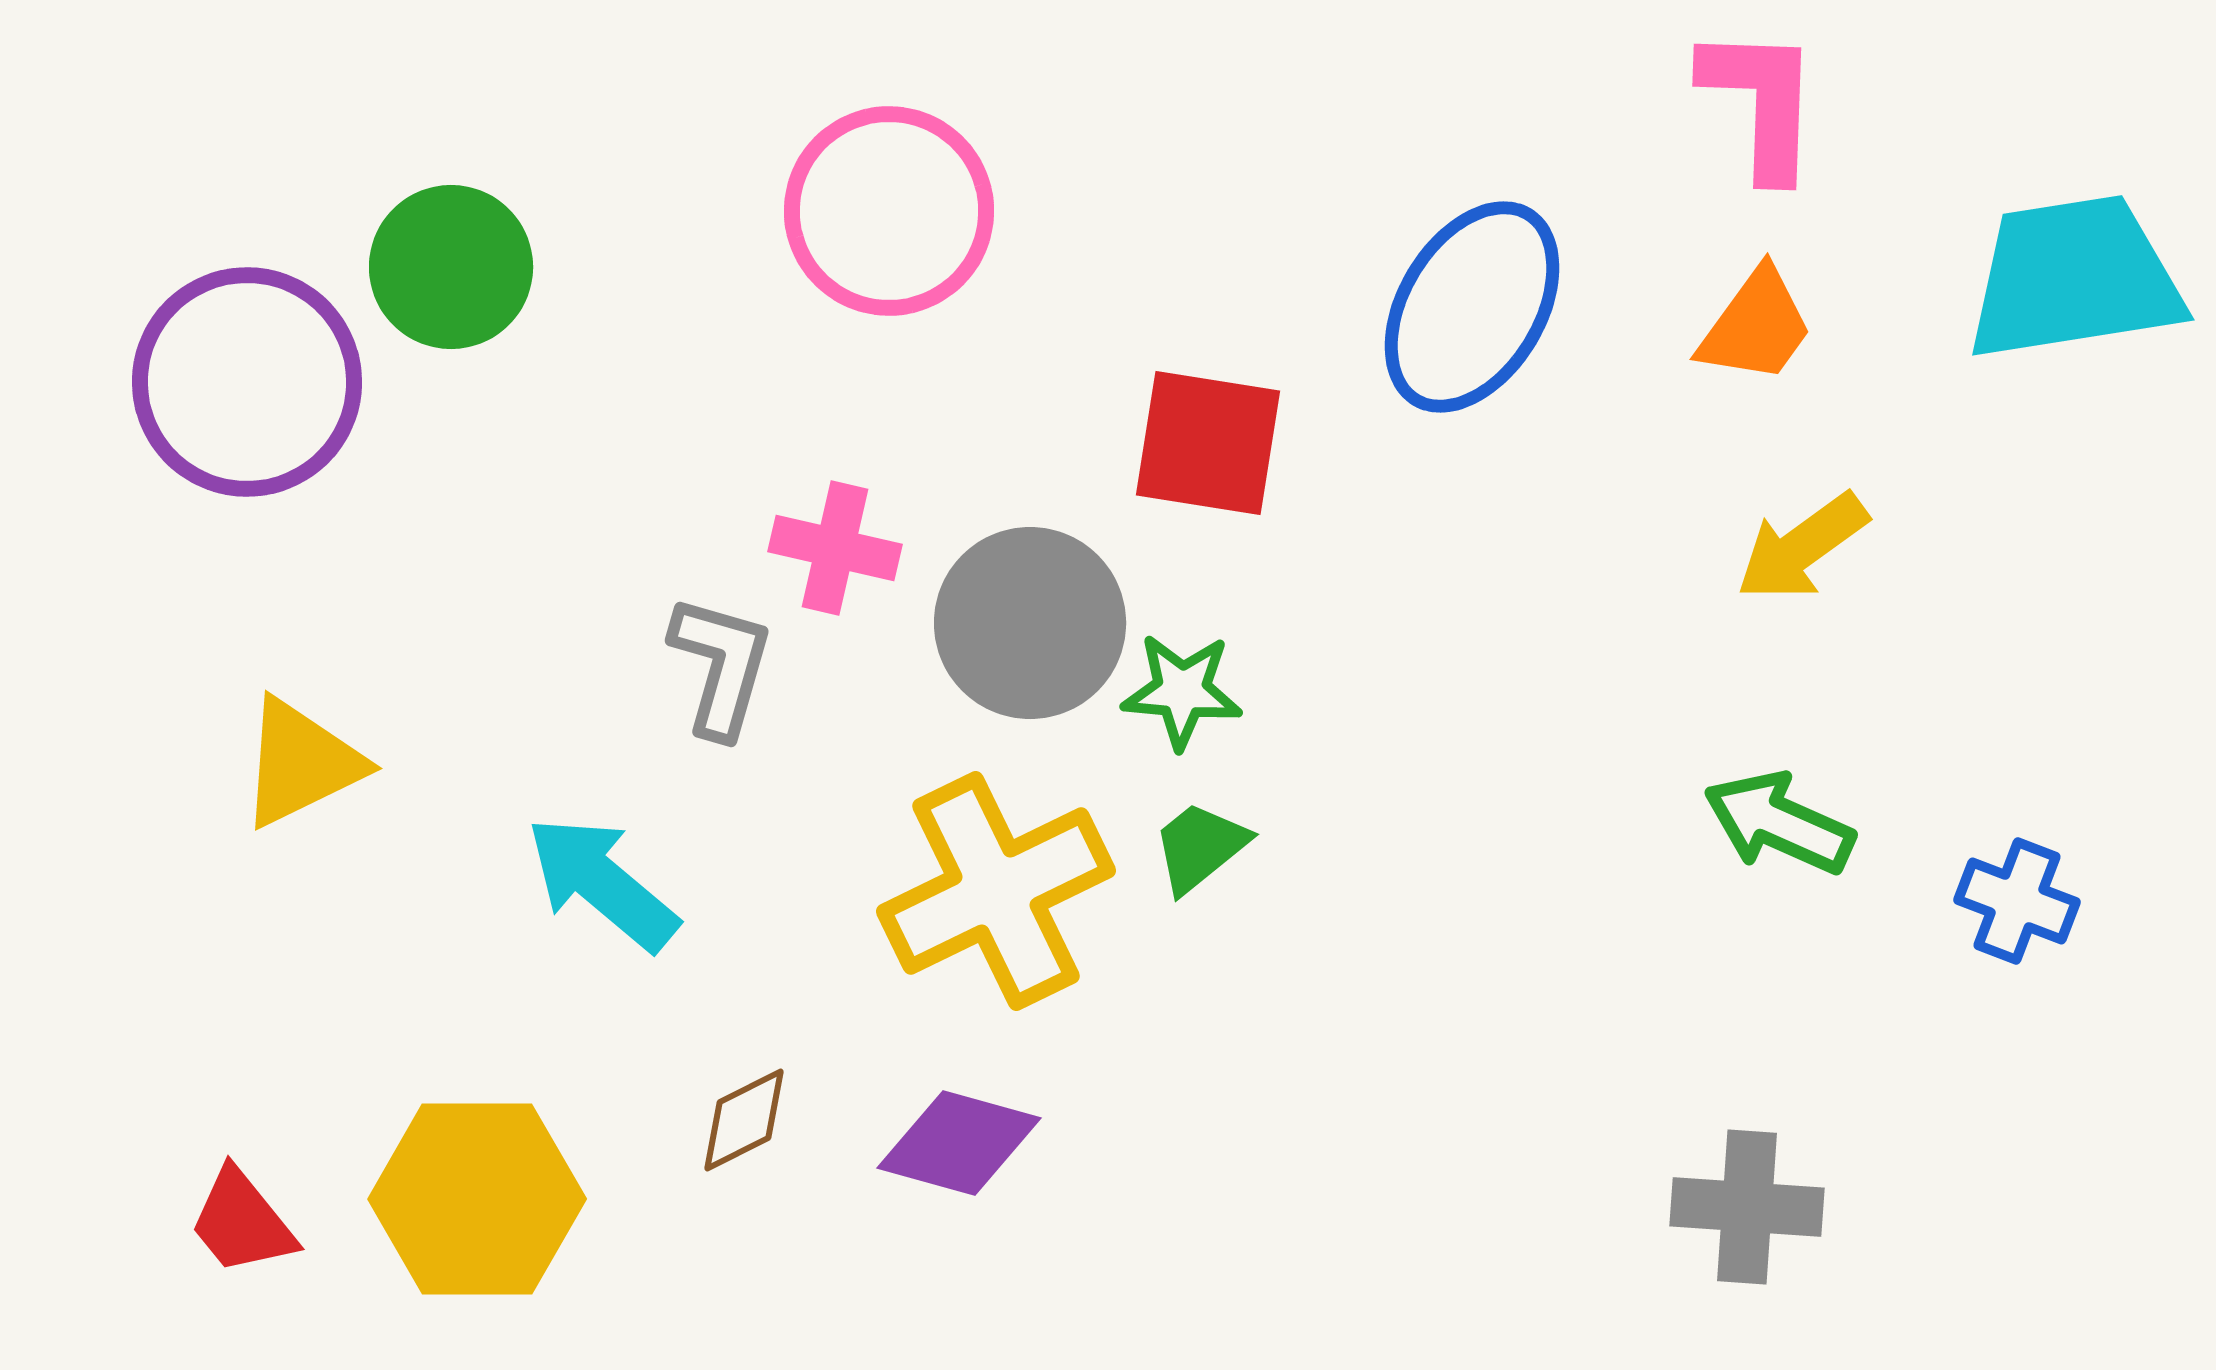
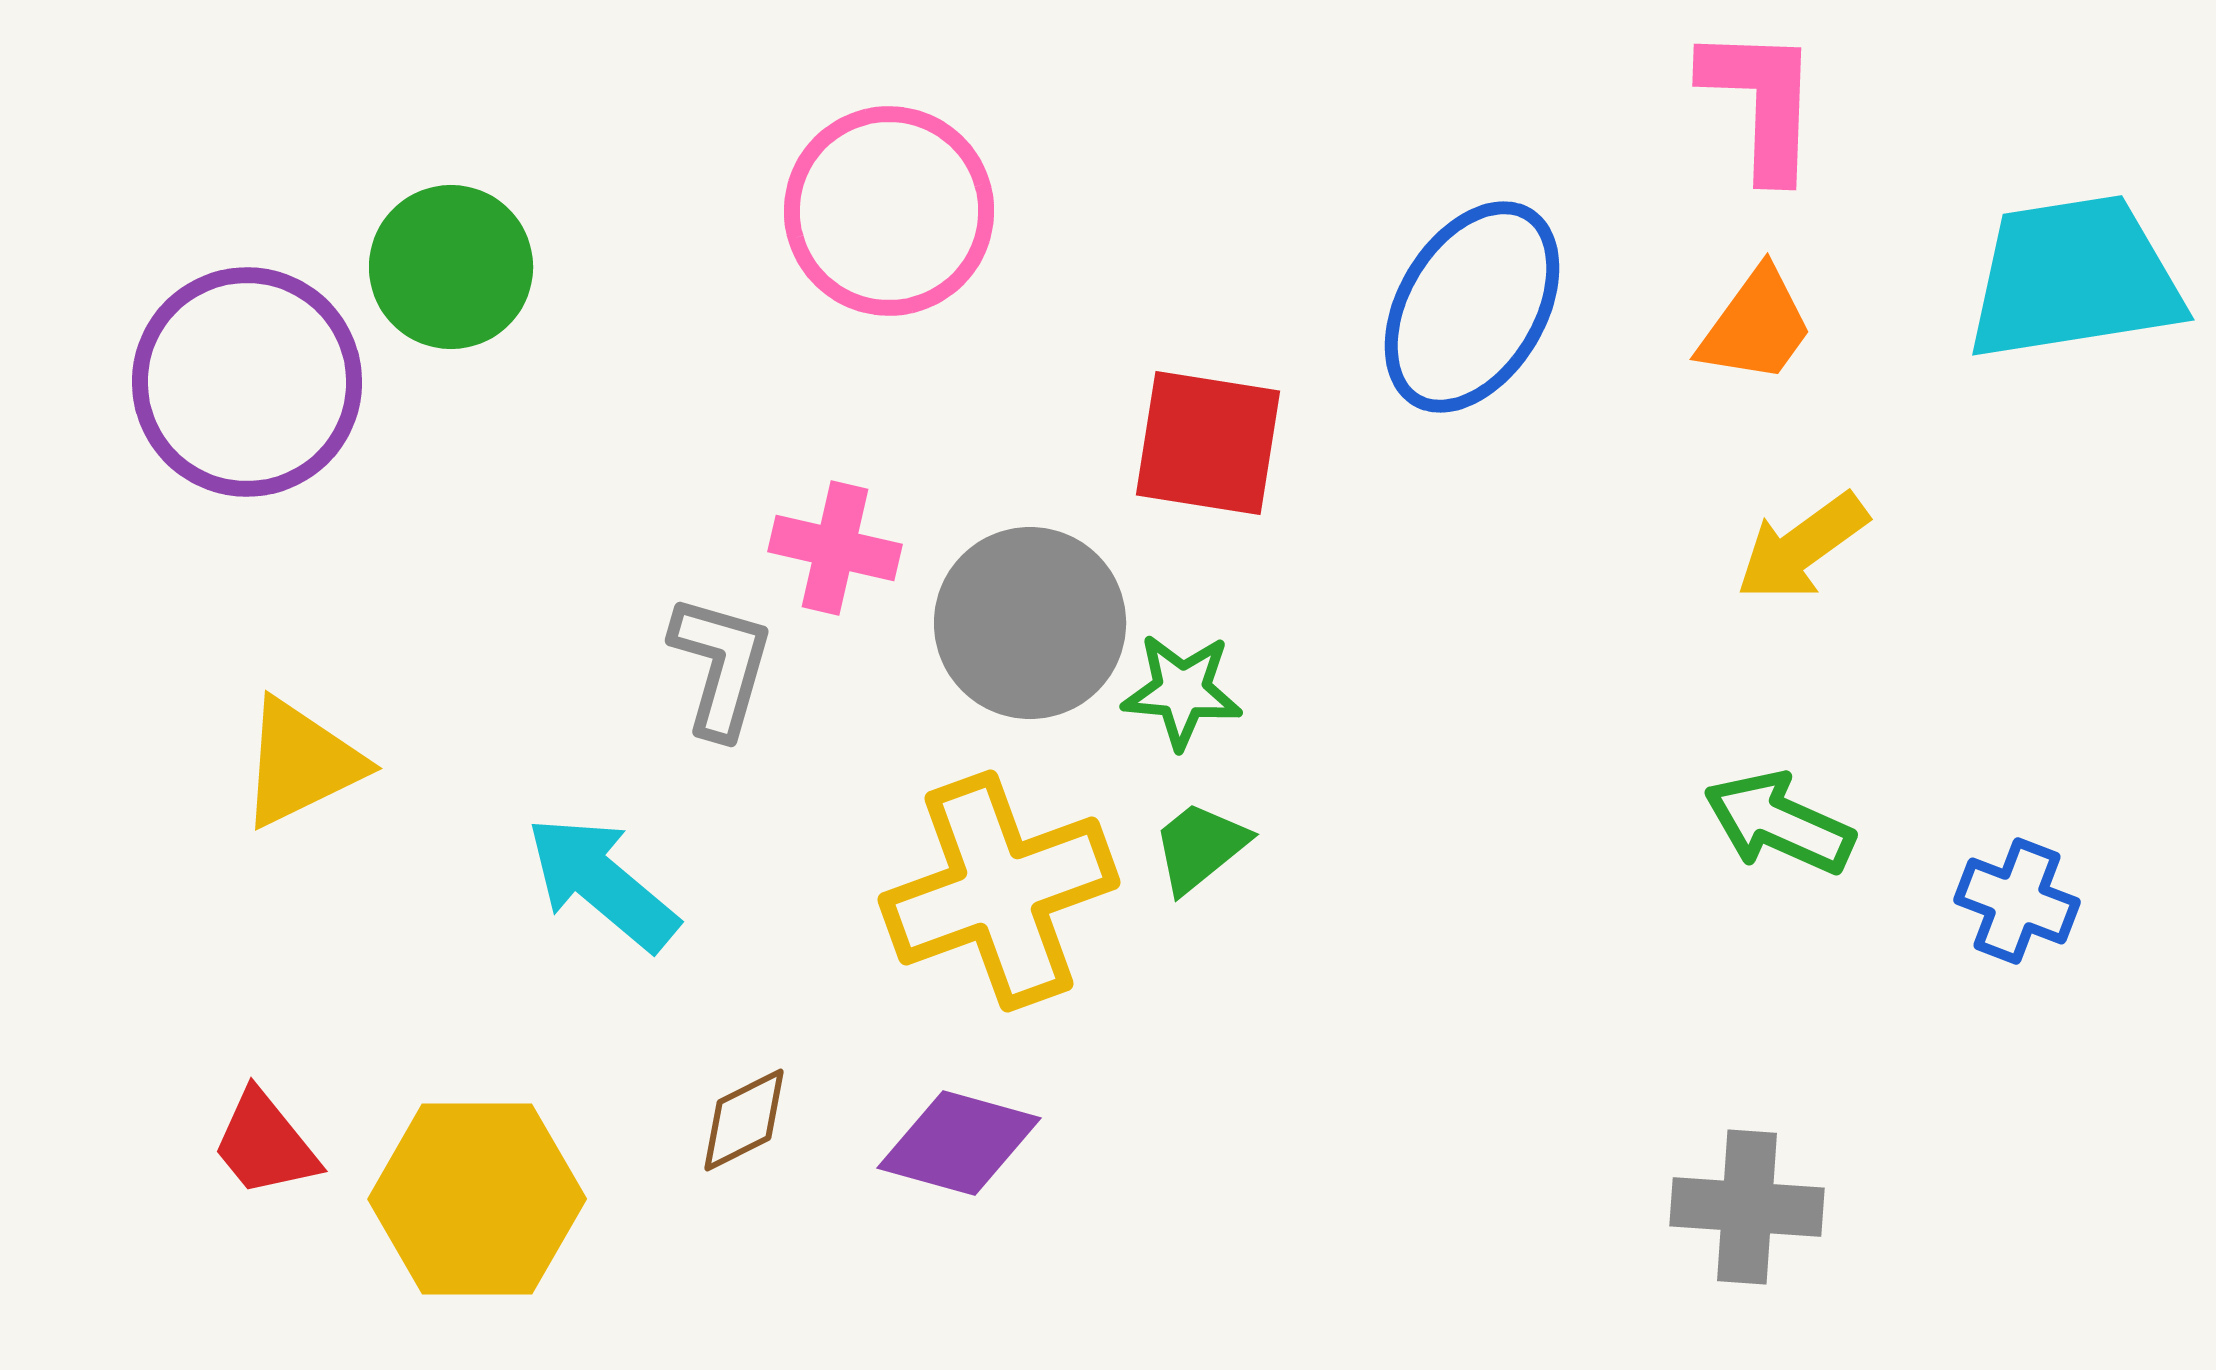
yellow cross: moved 3 px right; rotated 6 degrees clockwise
red trapezoid: moved 23 px right, 78 px up
